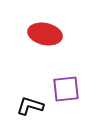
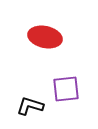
red ellipse: moved 3 px down
